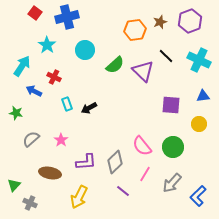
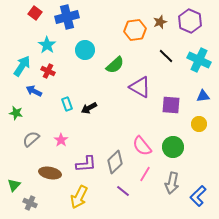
purple hexagon: rotated 15 degrees counterclockwise
purple triangle: moved 3 px left, 16 px down; rotated 15 degrees counterclockwise
red cross: moved 6 px left, 6 px up
purple L-shape: moved 2 px down
gray arrow: rotated 30 degrees counterclockwise
